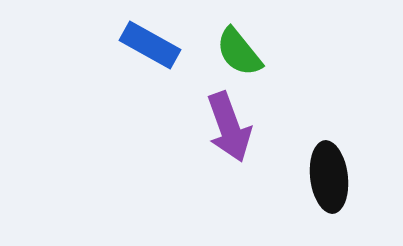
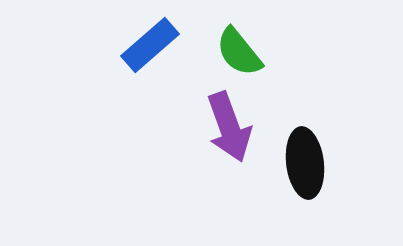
blue rectangle: rotated 70 degrees counterclockwise
black ellipse: moved 24 px left, 14 px up
